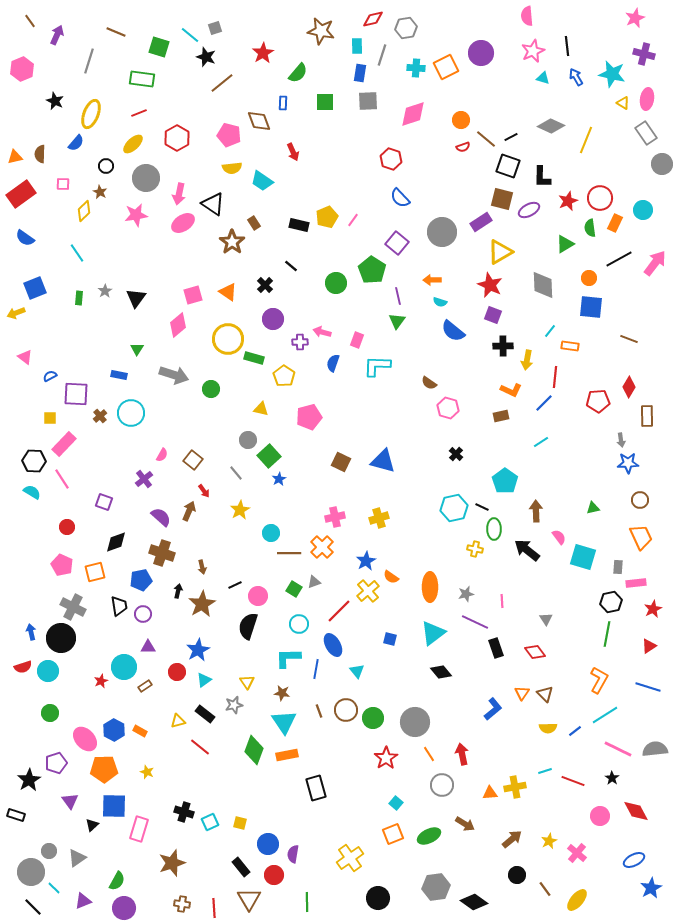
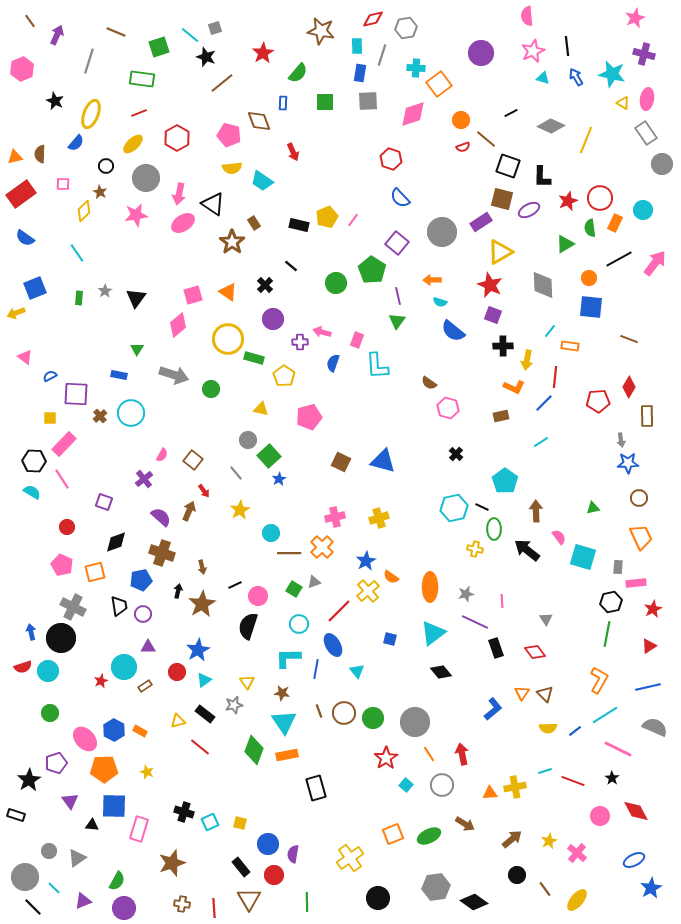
green square at (159, 47): rotated 35 degrees counterclockwise
orange square at (446, 67): moved 7 px left, 17 px down; rotated 10 degrees counterclockwise
black line at (511, 137): moved 24 px up
cyan L-shape at (377, 366): rotated 96 degrees counterclockwise
orange L-shape at (511, 390): moved 3 px right, 3 px up
brown circle at (640, 500): moved 1 px left, 2 px up
blue line at (648, 687): rotated 30 degrees counterclockwise
brown circle at (346, 710): moved 2 px left, 3 px down
gray semicircle at (655, 749): moved 22 px up; rotated 30 degrees clockwise
cyan square at (396, 803): moved 10 px right, 18 px up
black triangle at (92, 825): rotated 48 degrees clockwise
gray circle at (31, 872): moved 6 px left, 5 px down
